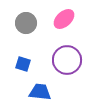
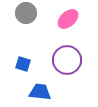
pink ellipse: moved 4 px right
gray circle: moved 10 px up
